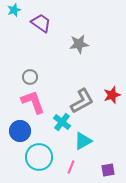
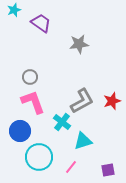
red star: moved 6 px down
cyan triangle: rotated 12 degrees clockwise
pink line: rotated 16 degrees clockwise
